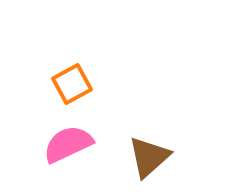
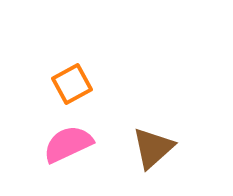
brown triangle: moved 4 px right, 9 px up
